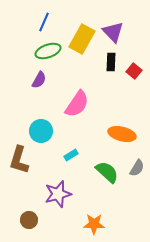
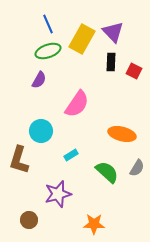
blue line: moved 4 px right, 2 px down; rotated 48 degrees counterclockwise
red square: rotated 14 degrees counterclockwise
